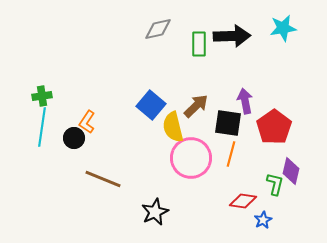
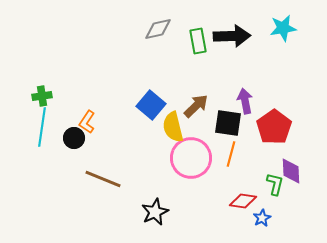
green rectangle: moved 1 px left, 3 px up; rotated 10 degrees counterclockwise
purple diamond: rotated 16 degrees counterclockwise
blue star: moved 1 px left, 2 px up
